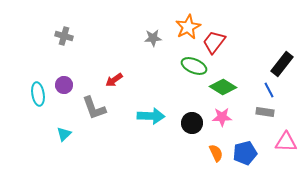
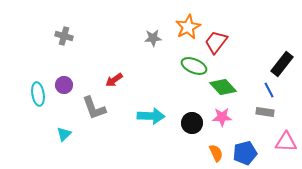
red trapezoid: moved 2 px right
green diamond: rotated 16 degrees clockwise
